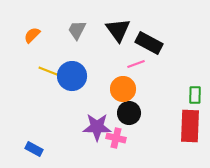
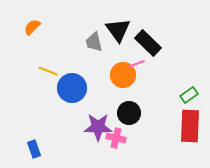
gray trapezoid: moved 17 px right, 12 px down; rotated 40 degrees counterclockwise
orange semicircle: moved 8 px up
black rectangle: moved 1 px left; rotated 16 degrees clockwise
blue circle: moved 12 px down
orange circle: moved 14 px up
green rectangle: moved 6 px left; rotated 54 degrees clockwise
purple star: moved 1 px right
blue rectangle: rotated 42 degrees clockwise
